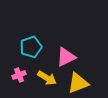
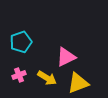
cyan pentagon: moved 10 px left, 5 px up
